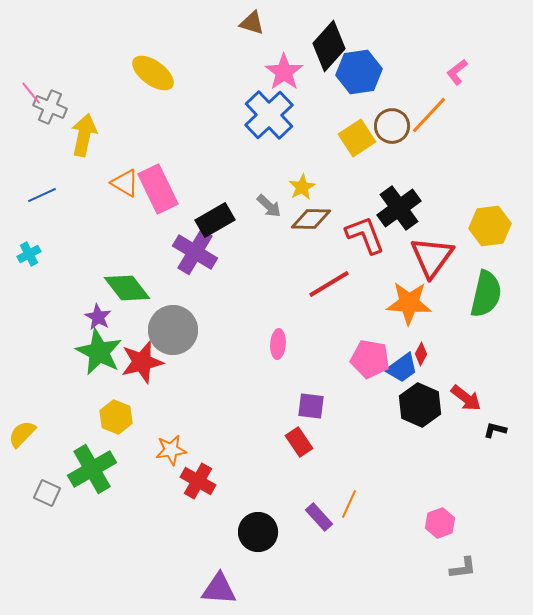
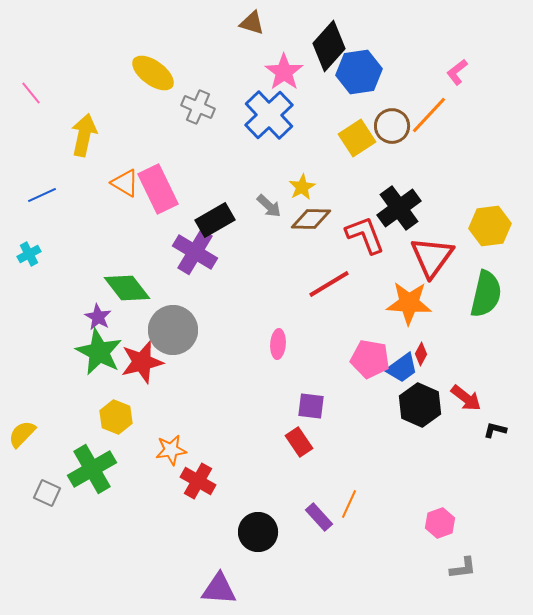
gray cross at (50, 107): moved 148 px right
